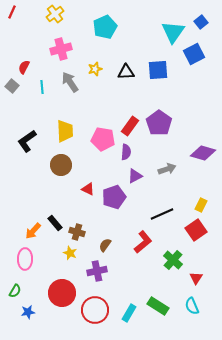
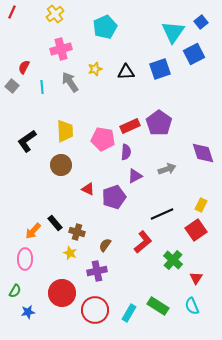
blue square at (158, 70): moved 2 px right, 1 px up; rotated 15 degrees counterclockwise
red rectangle at (130, 126): rotated 30 degrees clockwise
purple diamond at (203, 153): rotated 55 degrees clockwise
